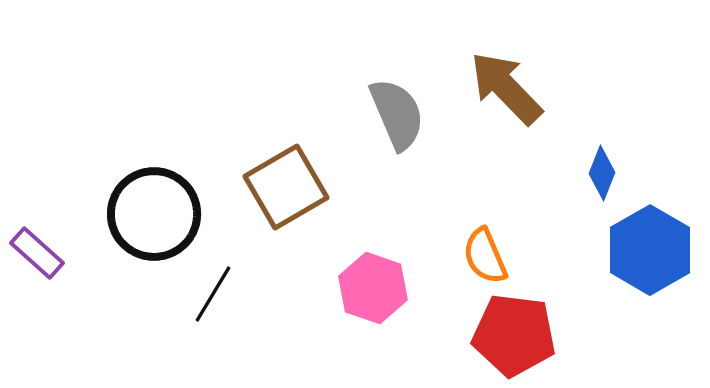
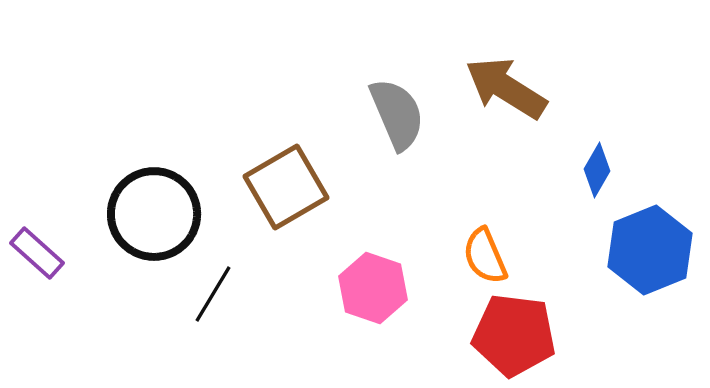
brown arrow: rotated 14 degrees counterclockwise
blue diamond: moved 5 px left, 3 px up; rotated 8 degrees clockwise
blue hexagon: rotated 8 degrees clockwise
